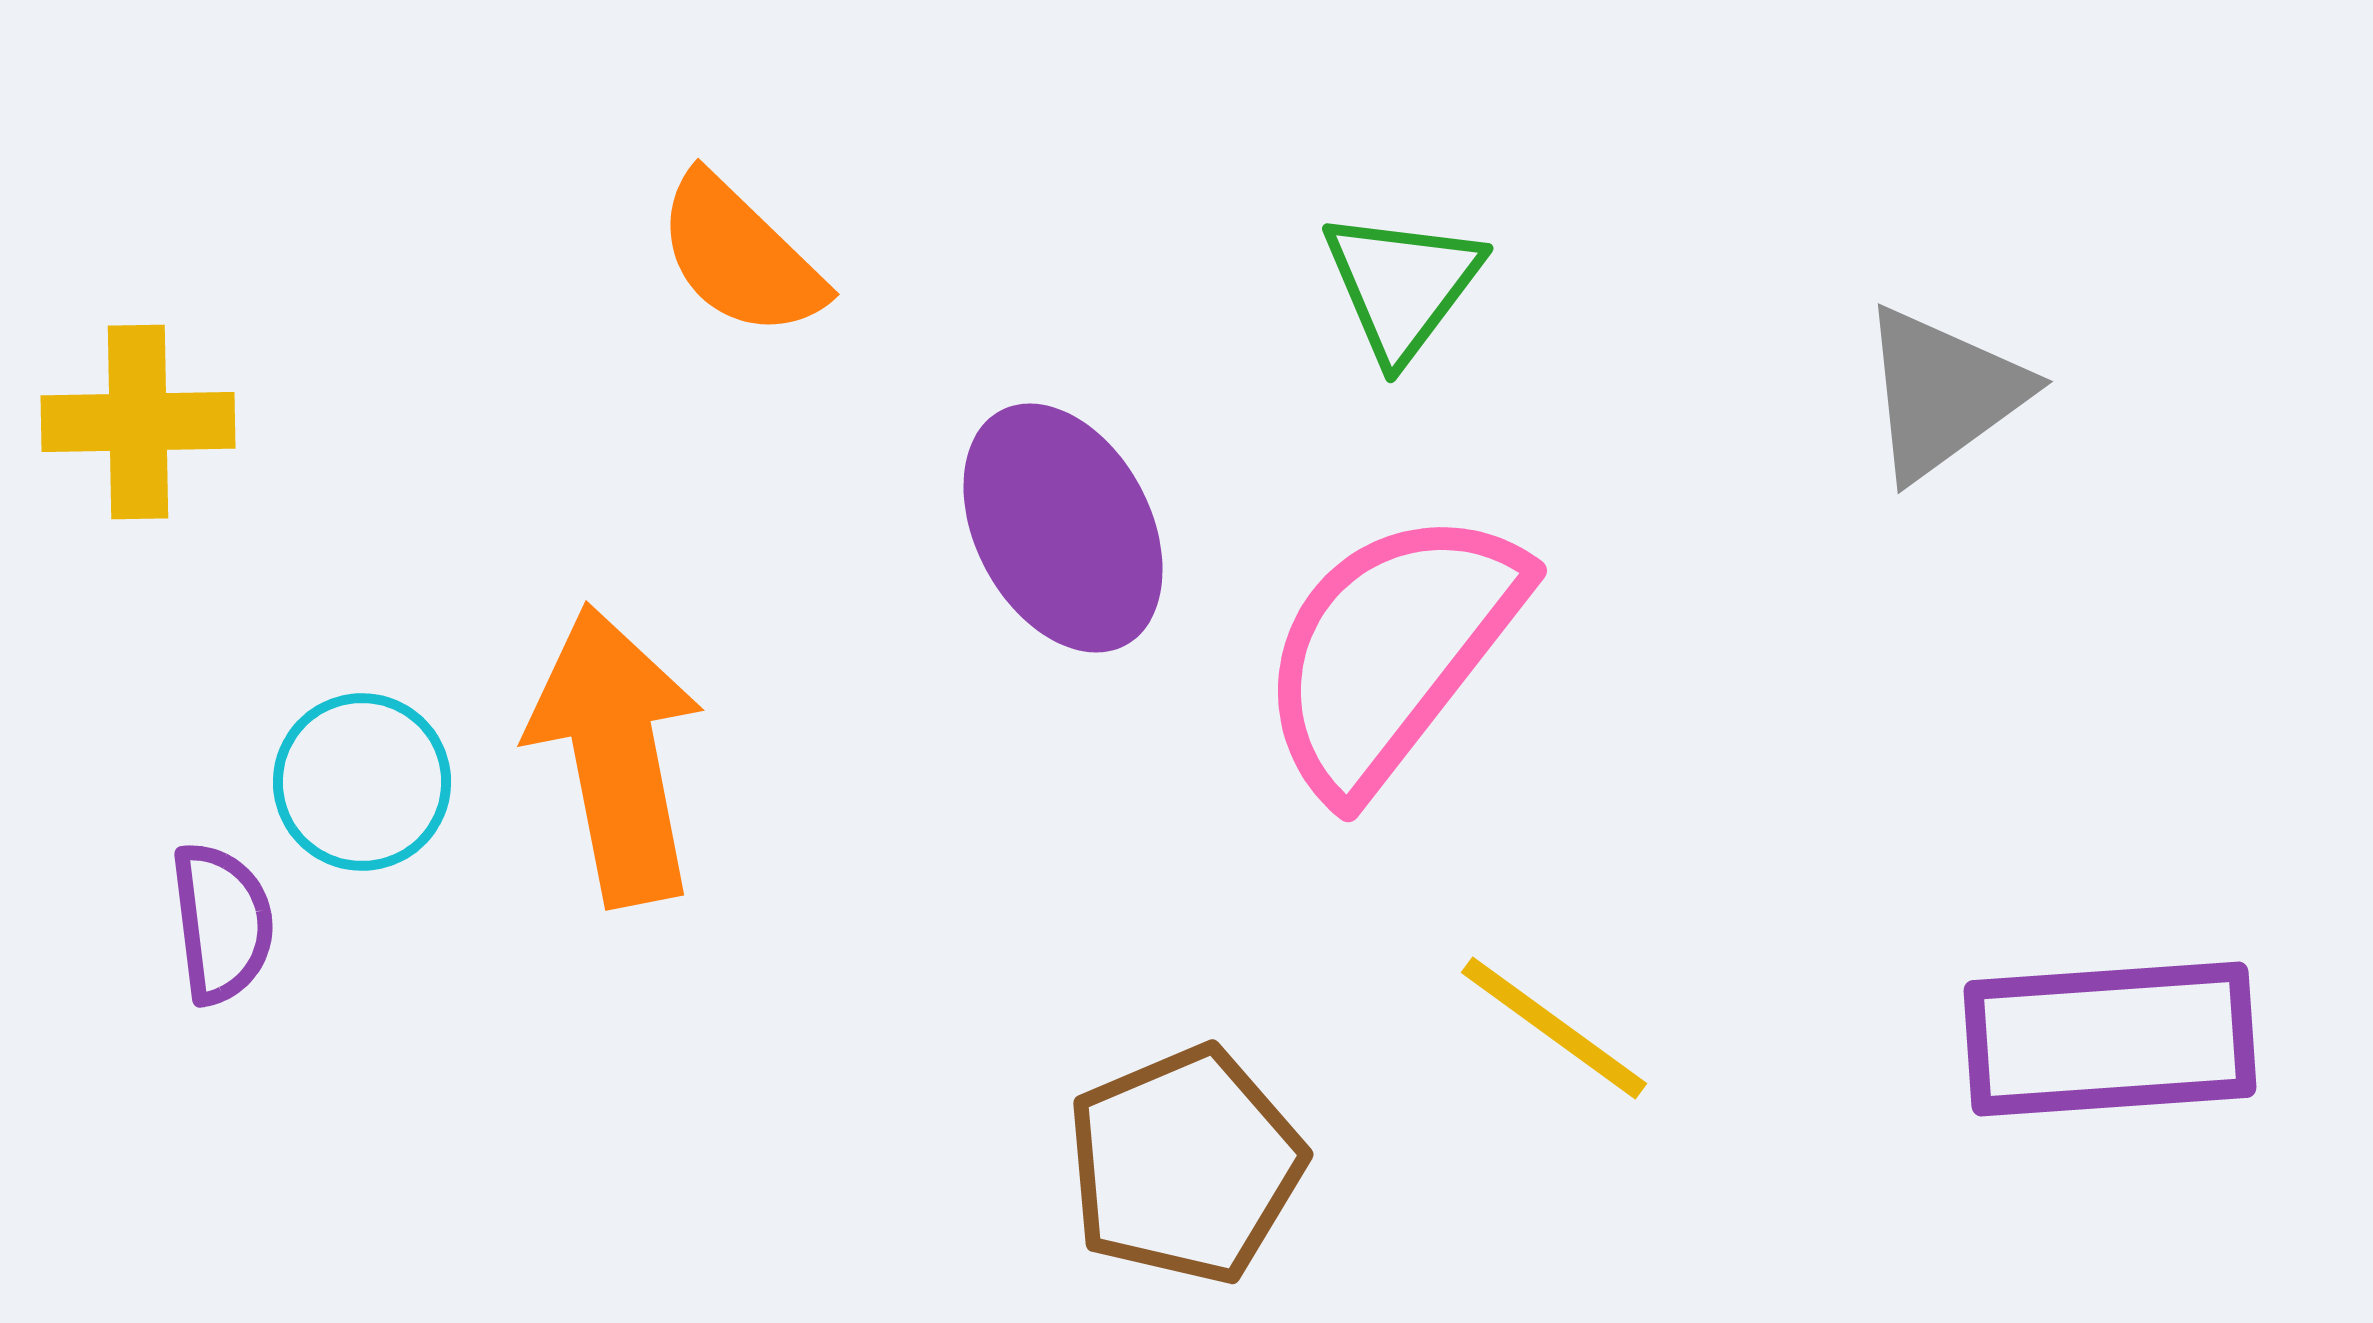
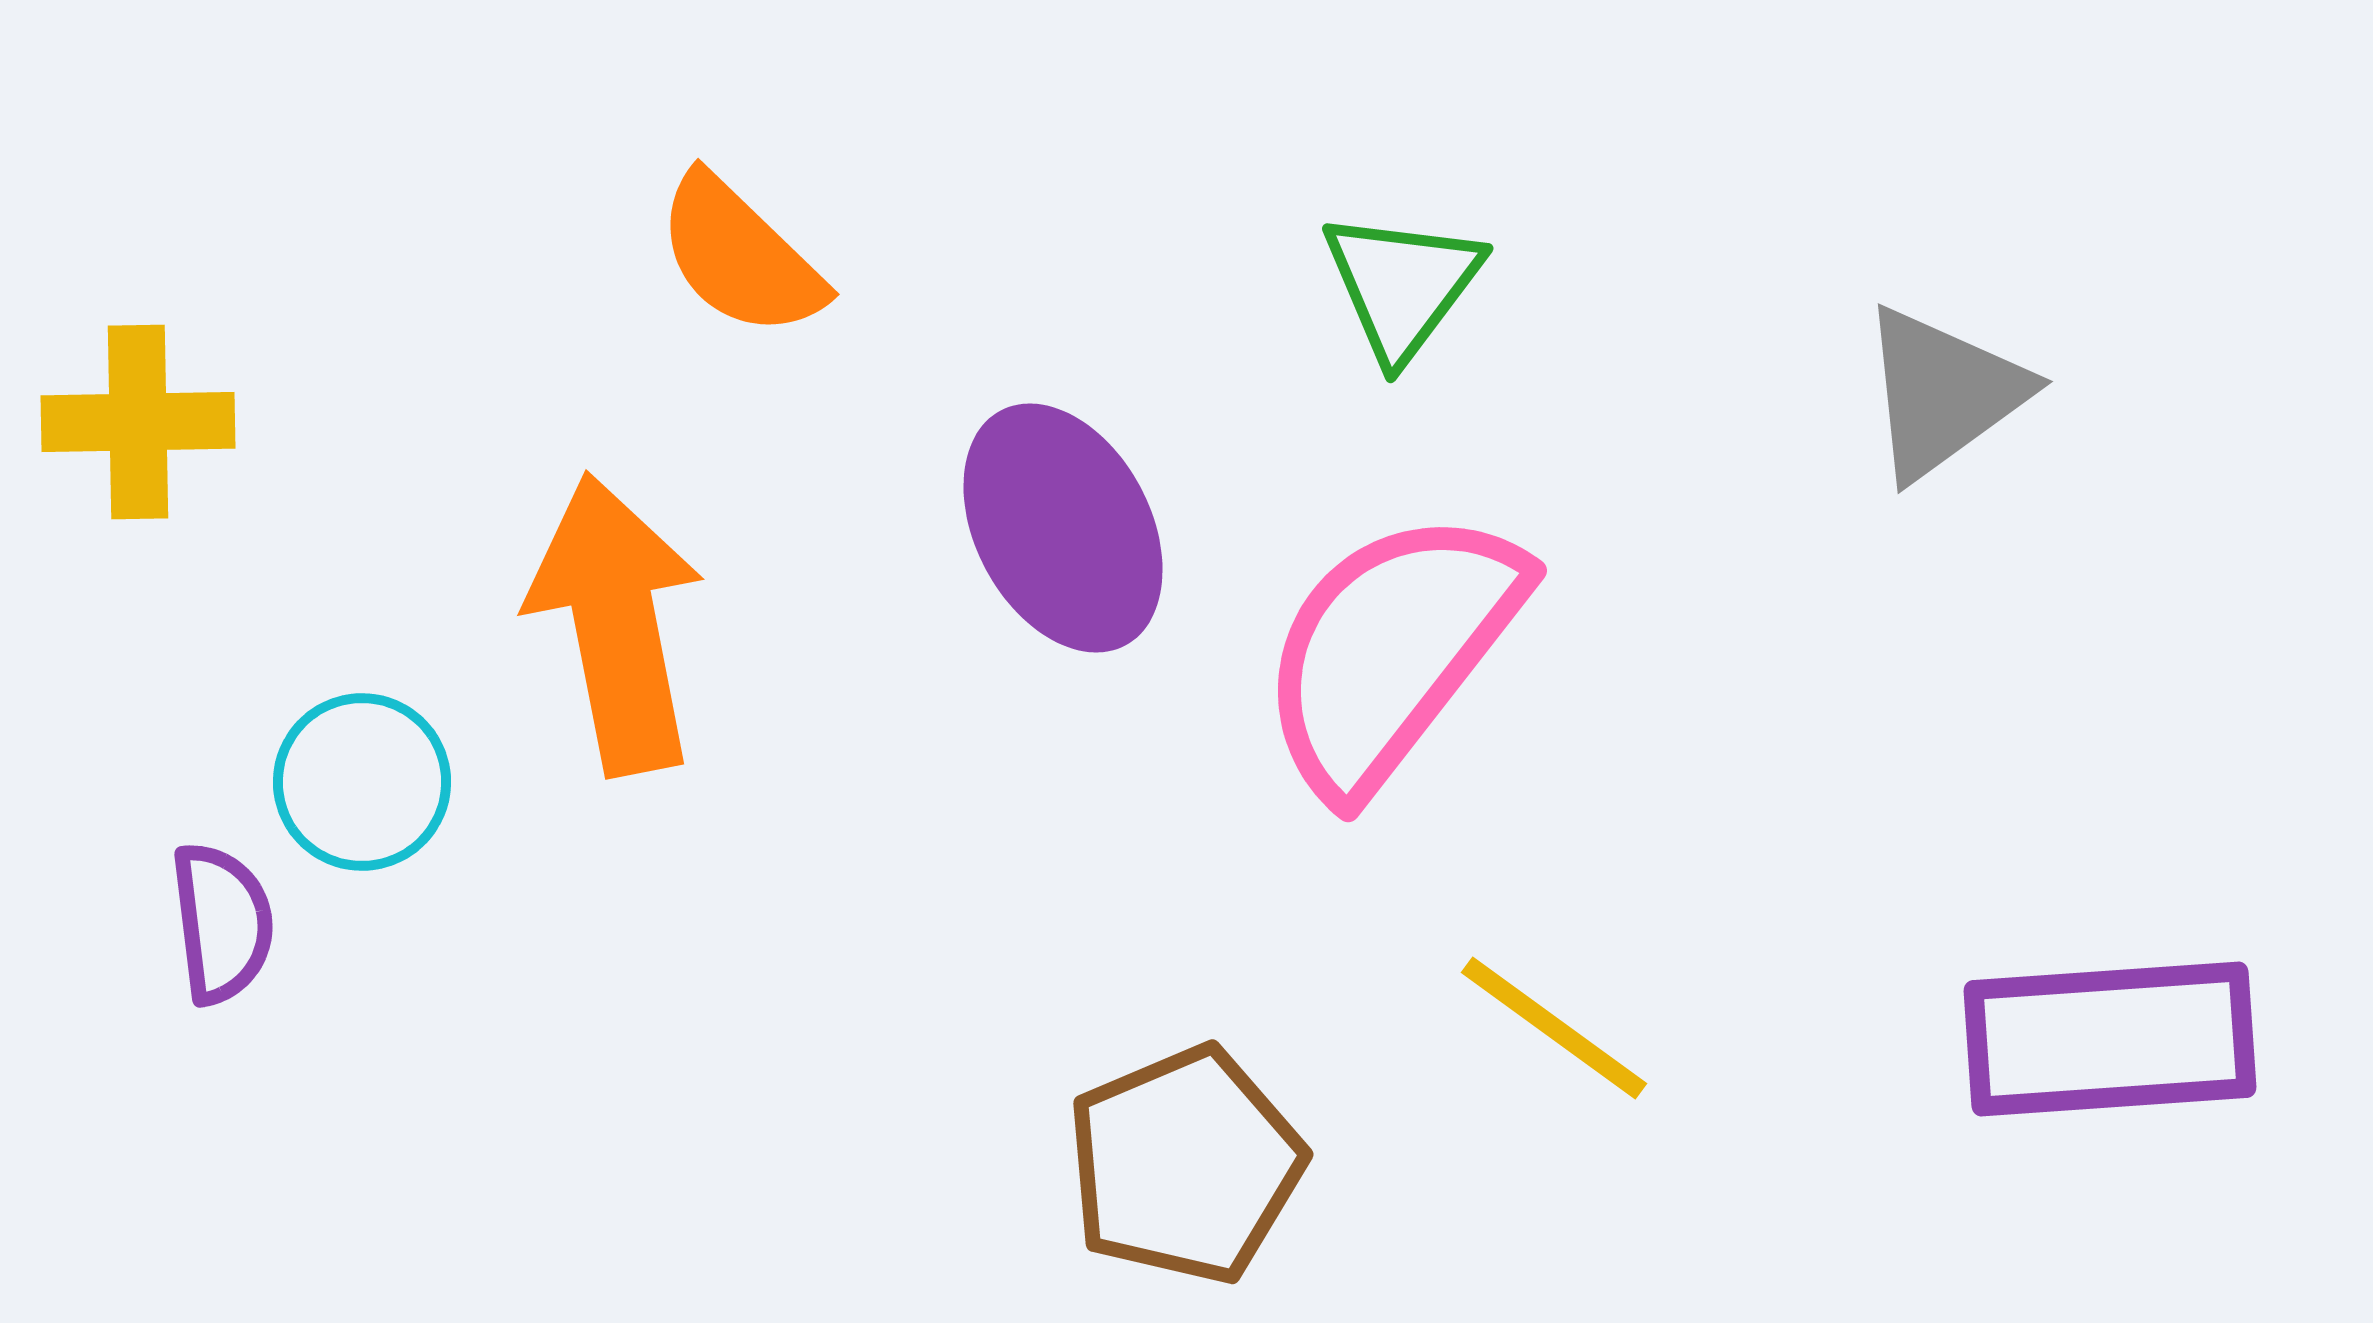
orange arrow: moved 131 px up
